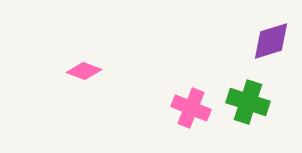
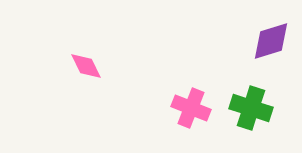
pink diamond: moved 2 px right, 5 px up; rotated 44 degrees clockwise
green cross: moved 3 px right, 6 px down
